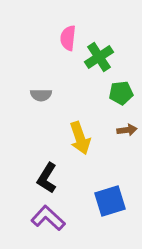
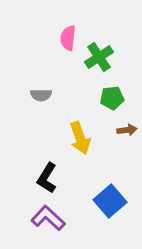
green pentagon: moved 9 px left, 5 px down
blue square: rotated 24 degrees counterclockwise
